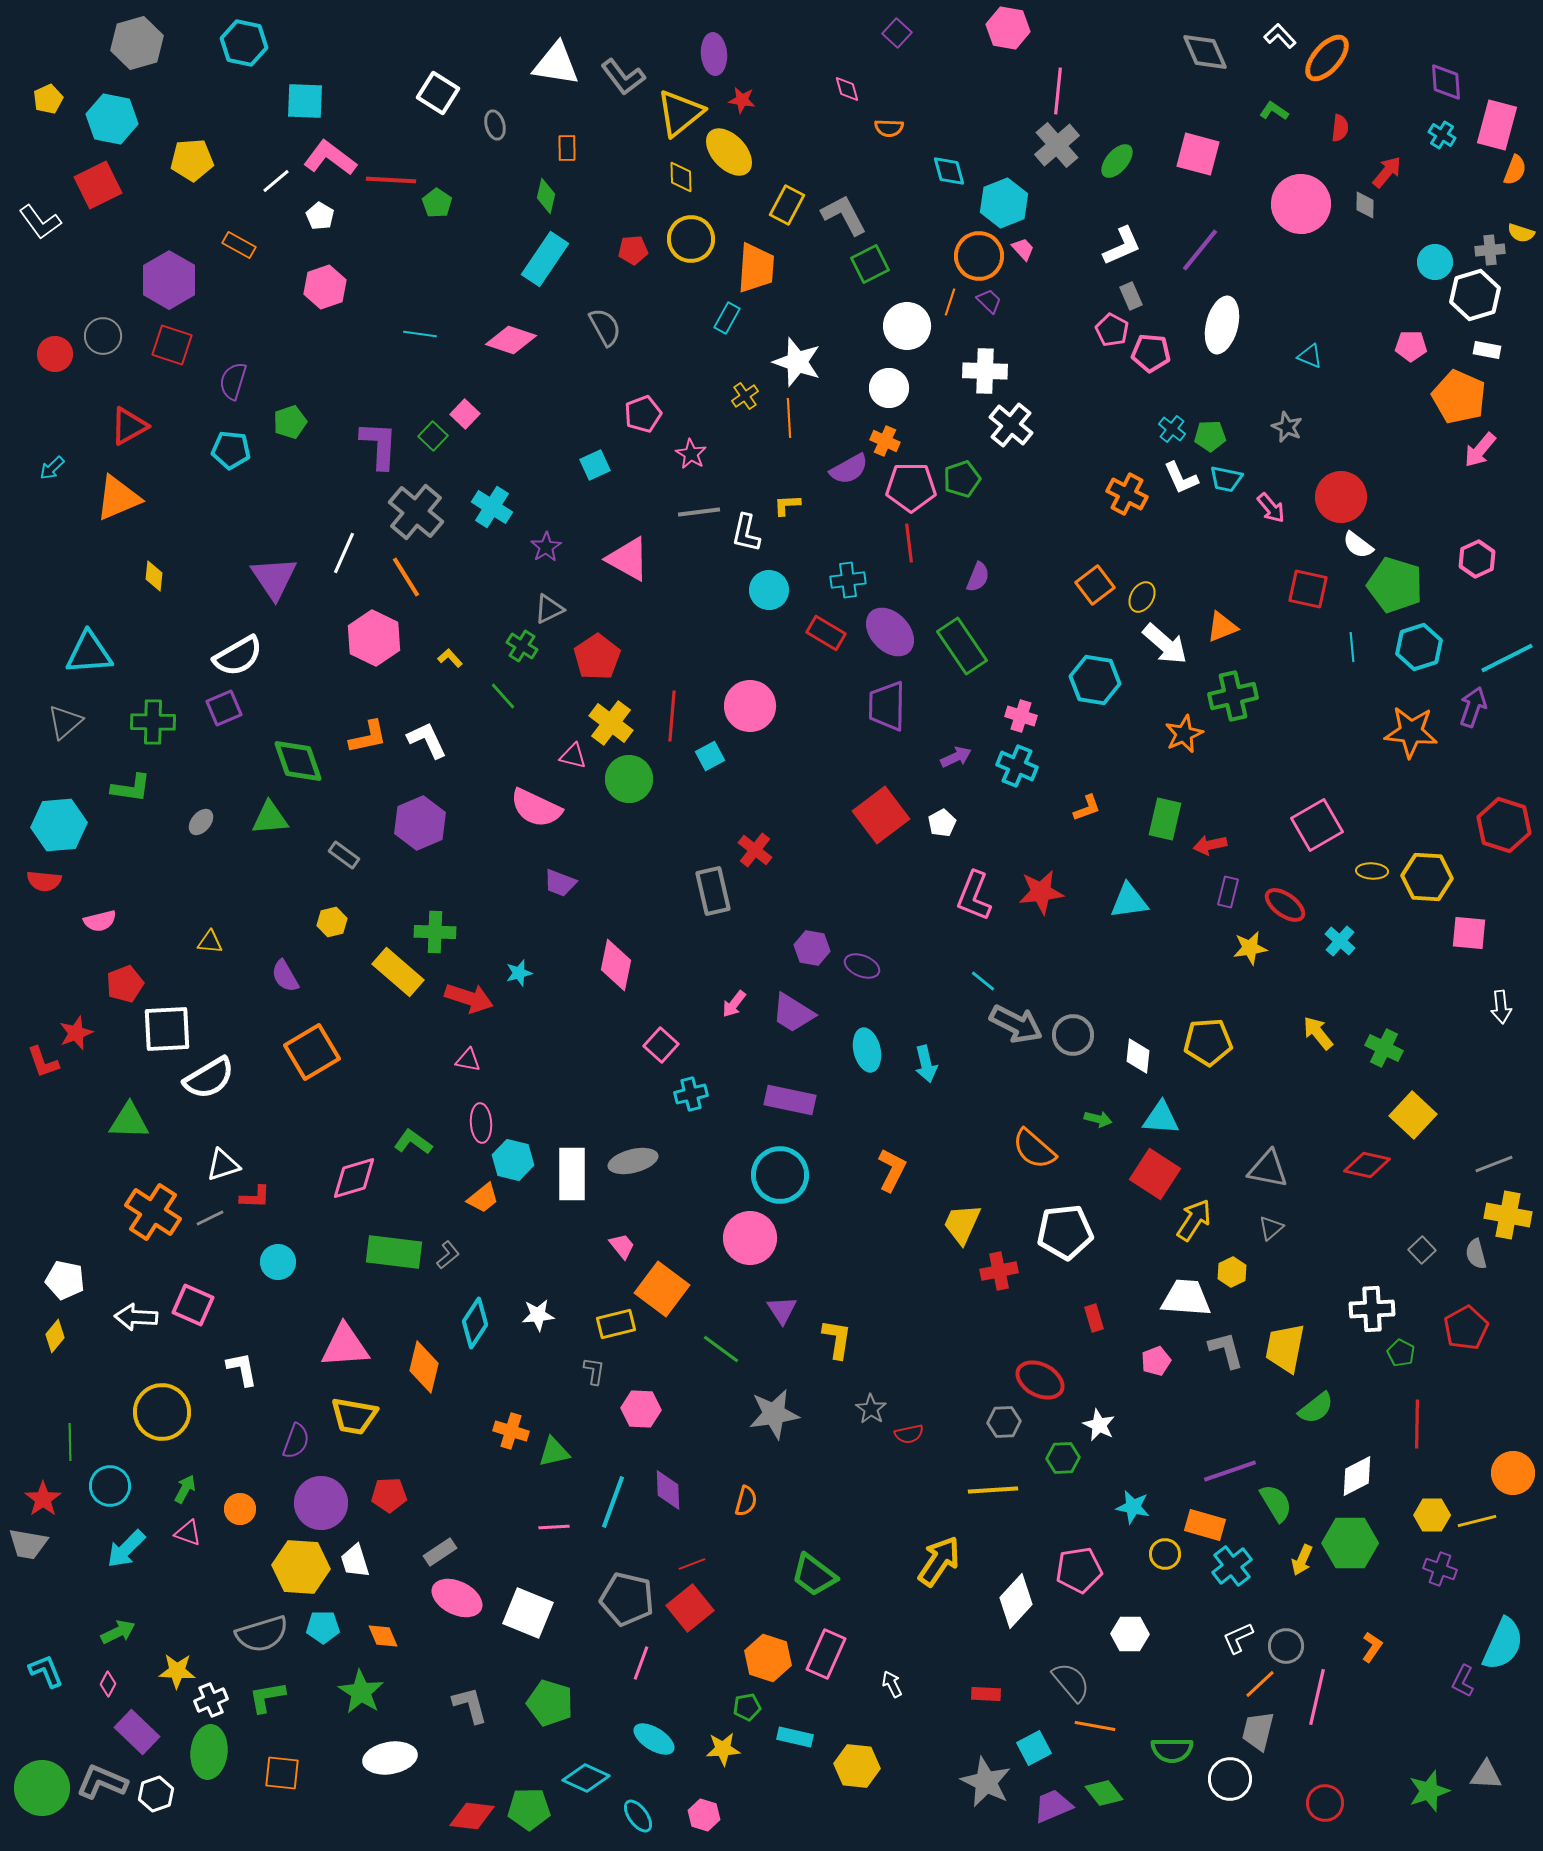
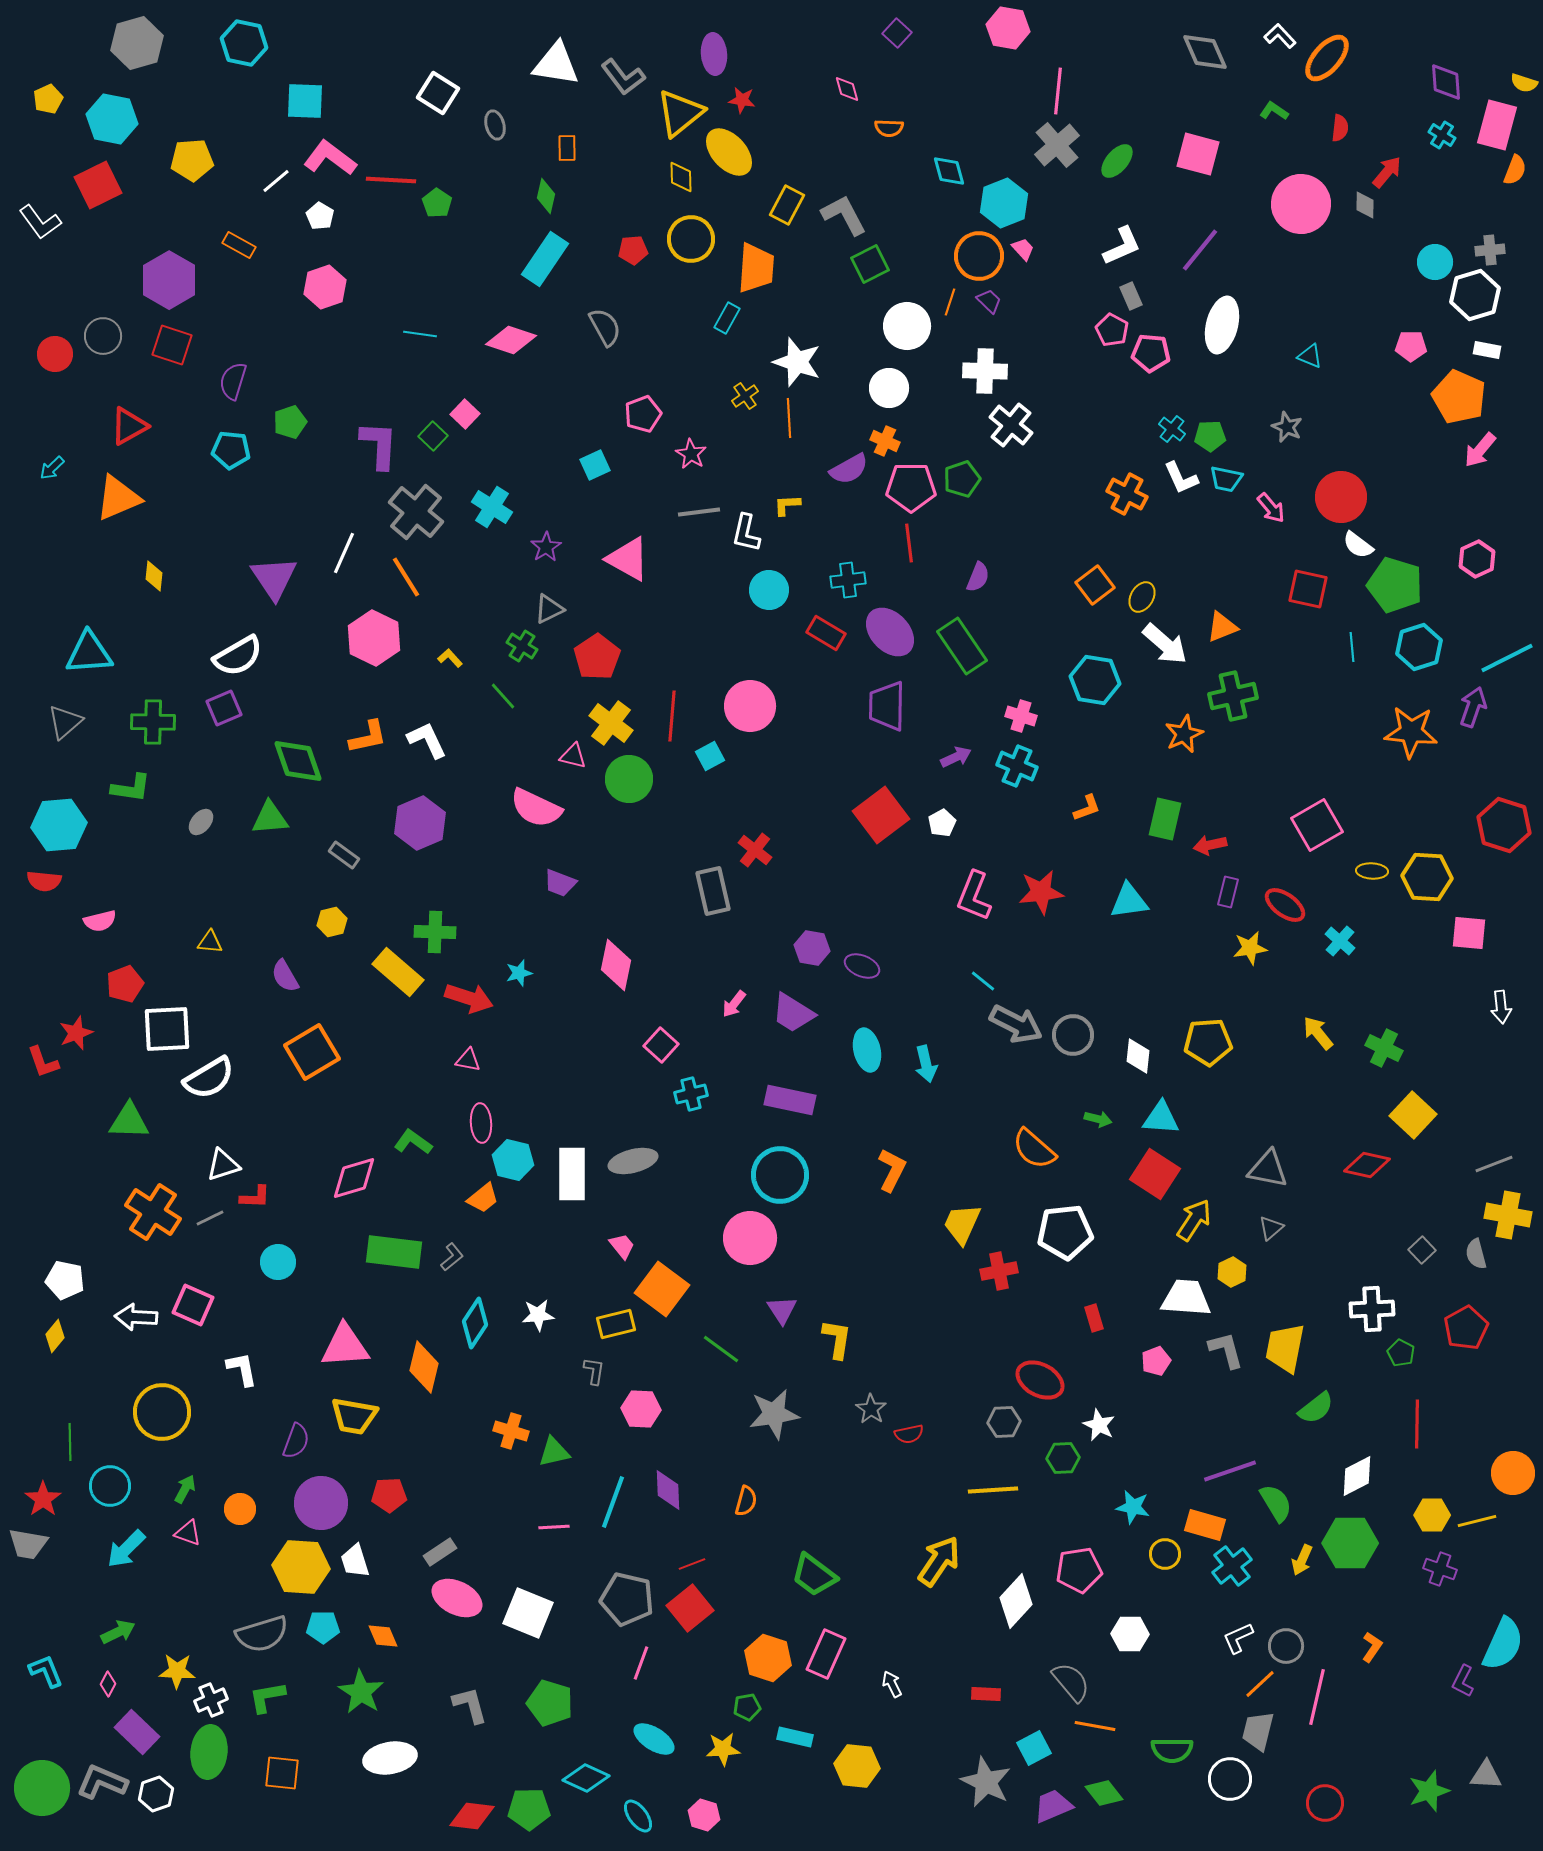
yellow semicircle at (1521, 233): moved 3 px right, 150 px up
gray L-shape at (448, 1255): moved 4 px right, 2 px down
